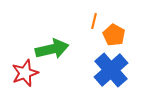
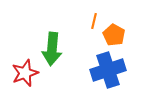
green arrow: rotated 108 degrees clockwise
blue cross: moved 3 px left; rotated 24 degrees clockwise
